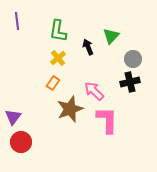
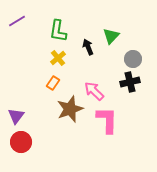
purple line: rotated 66 degrees clockwise
purple triangle: moved 3 px right, 1 px up
